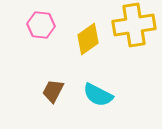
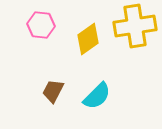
yellow cross: moved 1 px right, 1 px down
cyan semicircle: moved 1 px left, 1 px down; rotated 72 degrees counterclockwise
